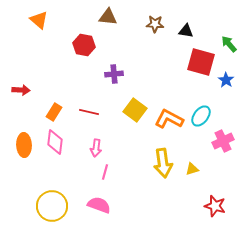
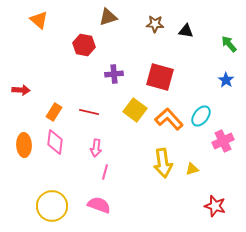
brown triangle: rotated 24 degrees counterclockwise
red square: moved 41 px left, 15 px down
orange L-shape: rotated 20 degrees clockwise
